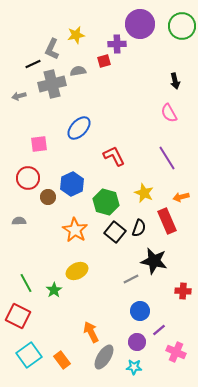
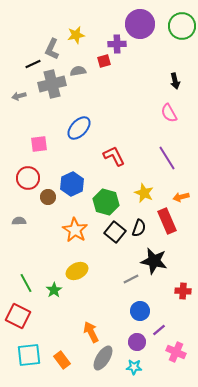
cyan square at (29, 355): rotated 30 degrees clockwise
gray ellipse at (104, 357): moved 1 px left, 1 px down
